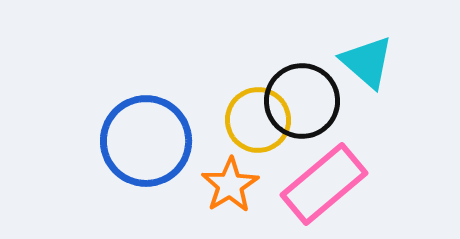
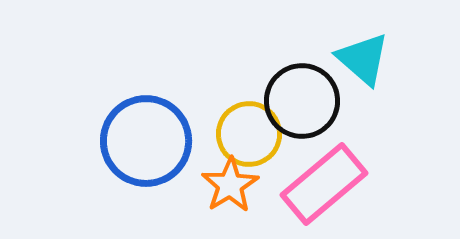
cyan triangle: moved 4 px left, 3 px up
yellow circle: moved 9 px left, 14 px down
